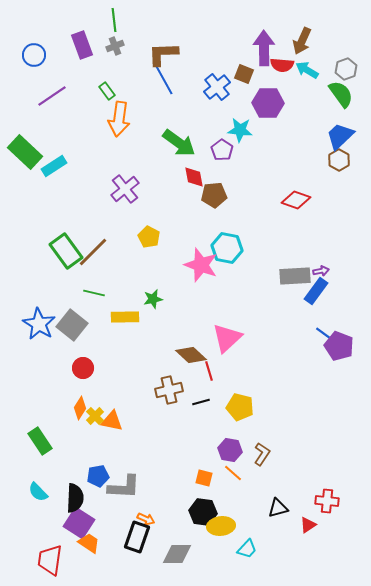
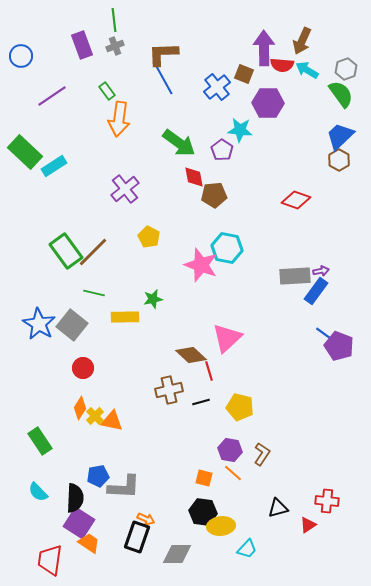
blue circle at (34, 55): moved 13 px left, 1 px down
